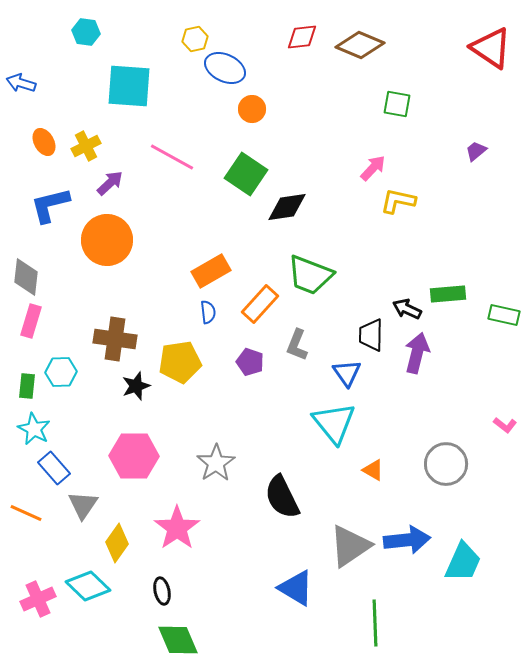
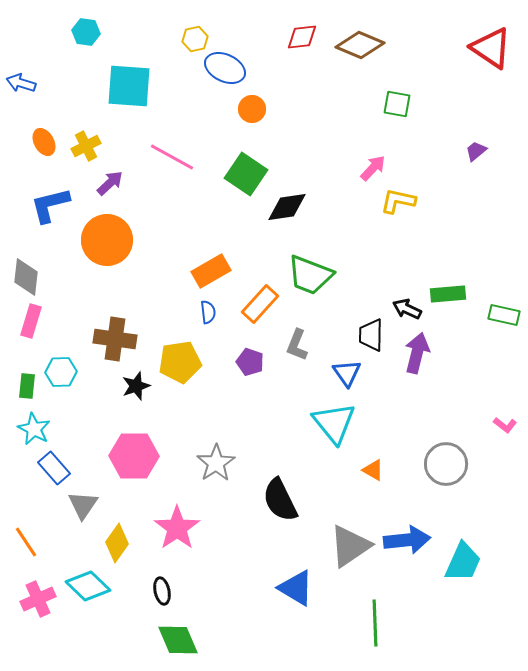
black semicircle at (282, 497): moved 2 px left, 3 px down
orange line at (26, 513): moved 29 px down; rotated 32 degrees clockwise
